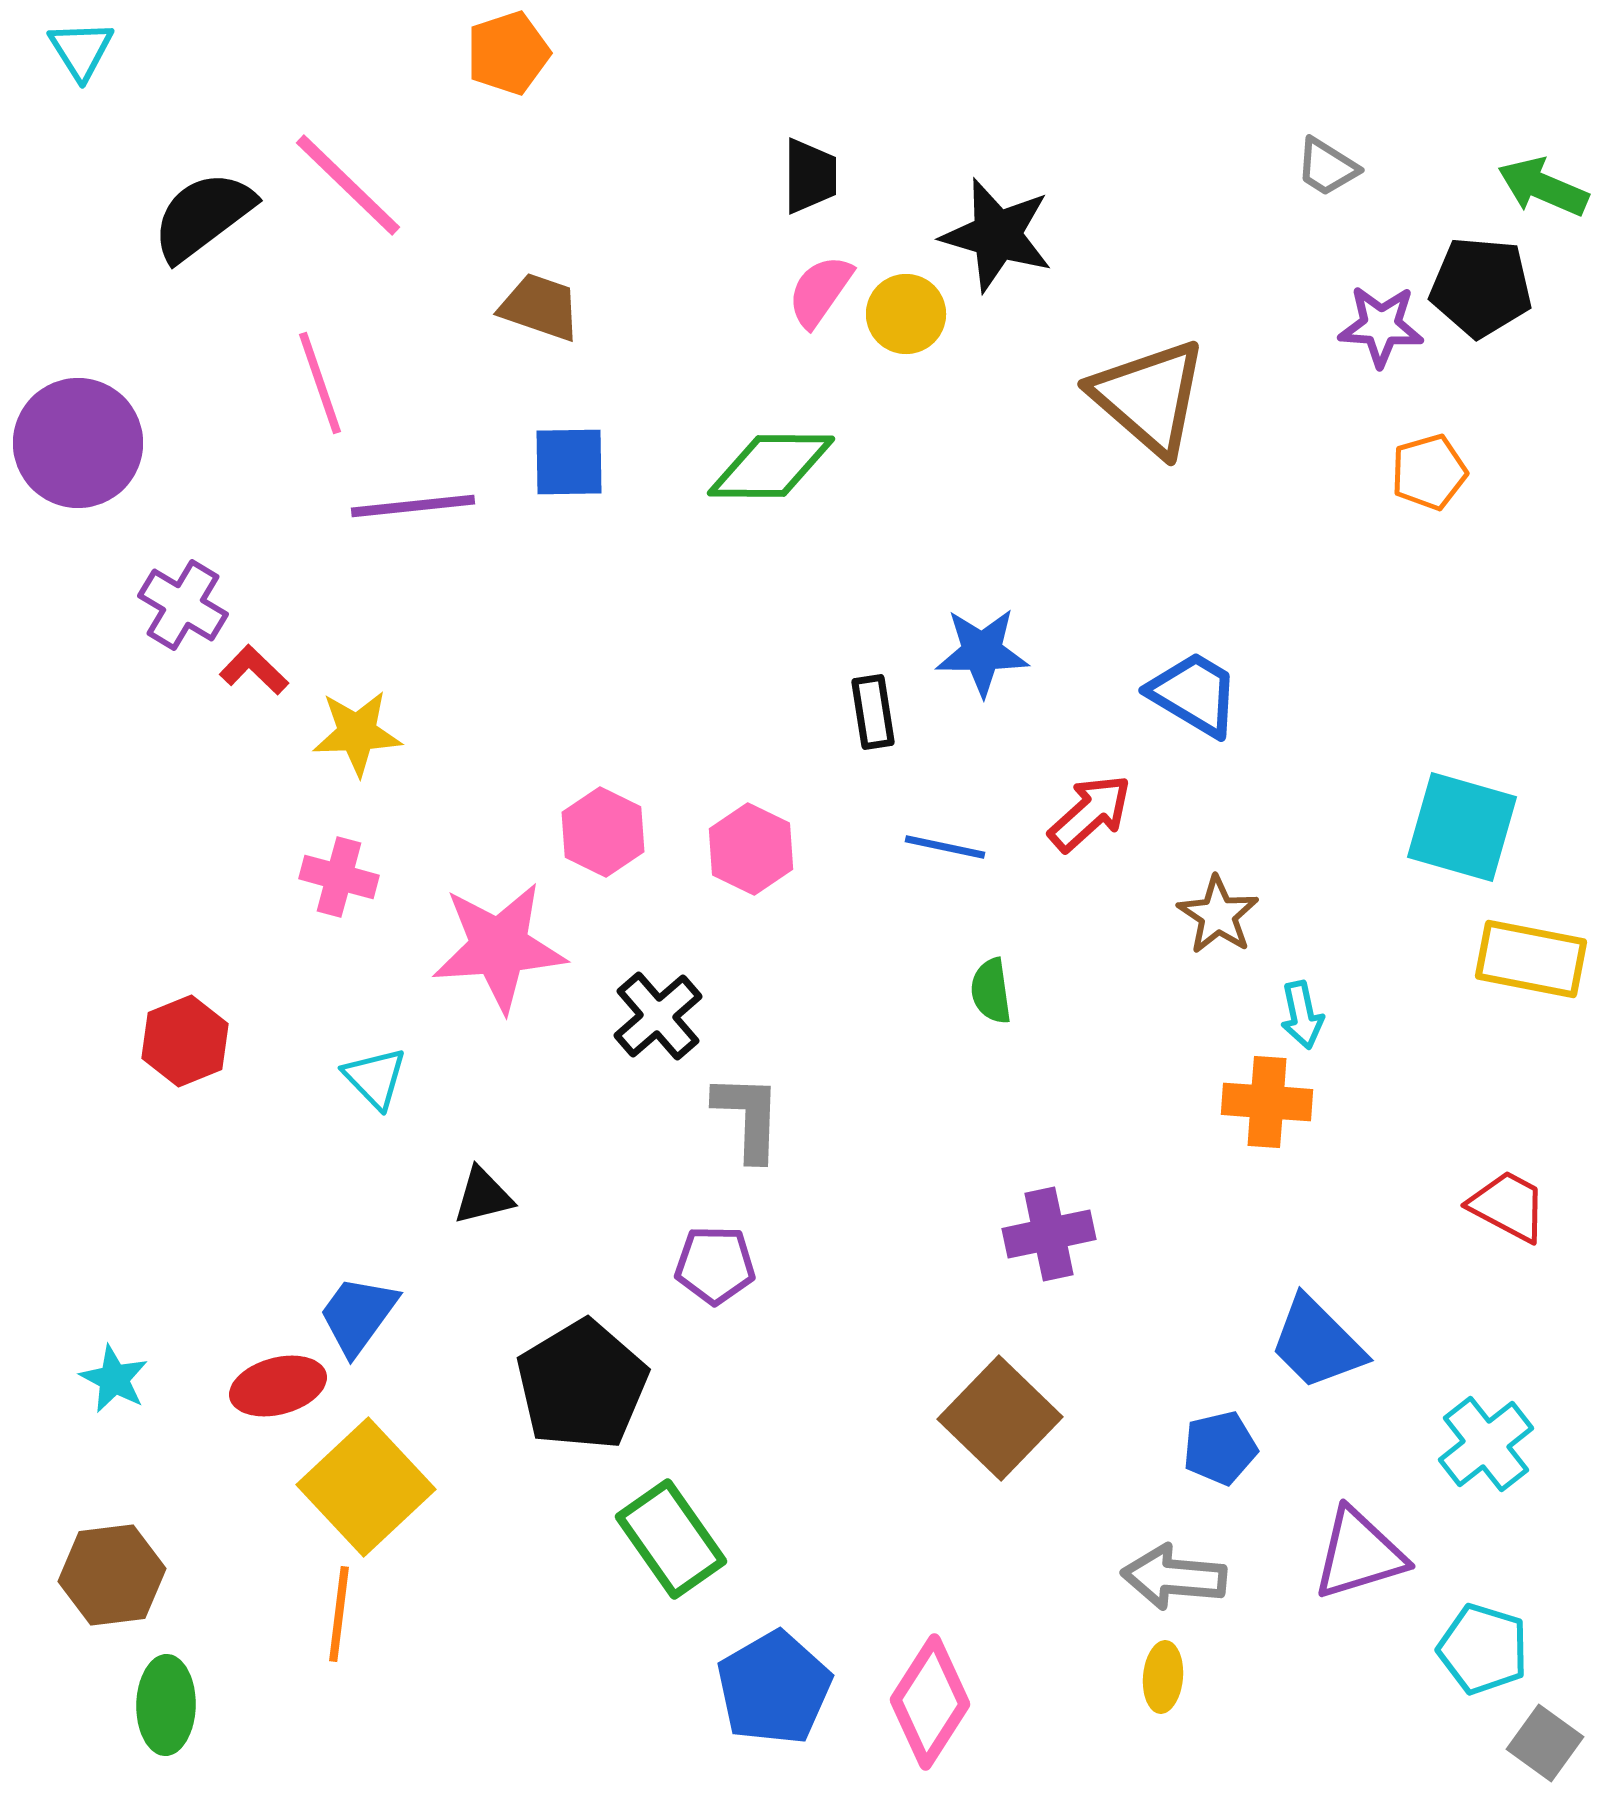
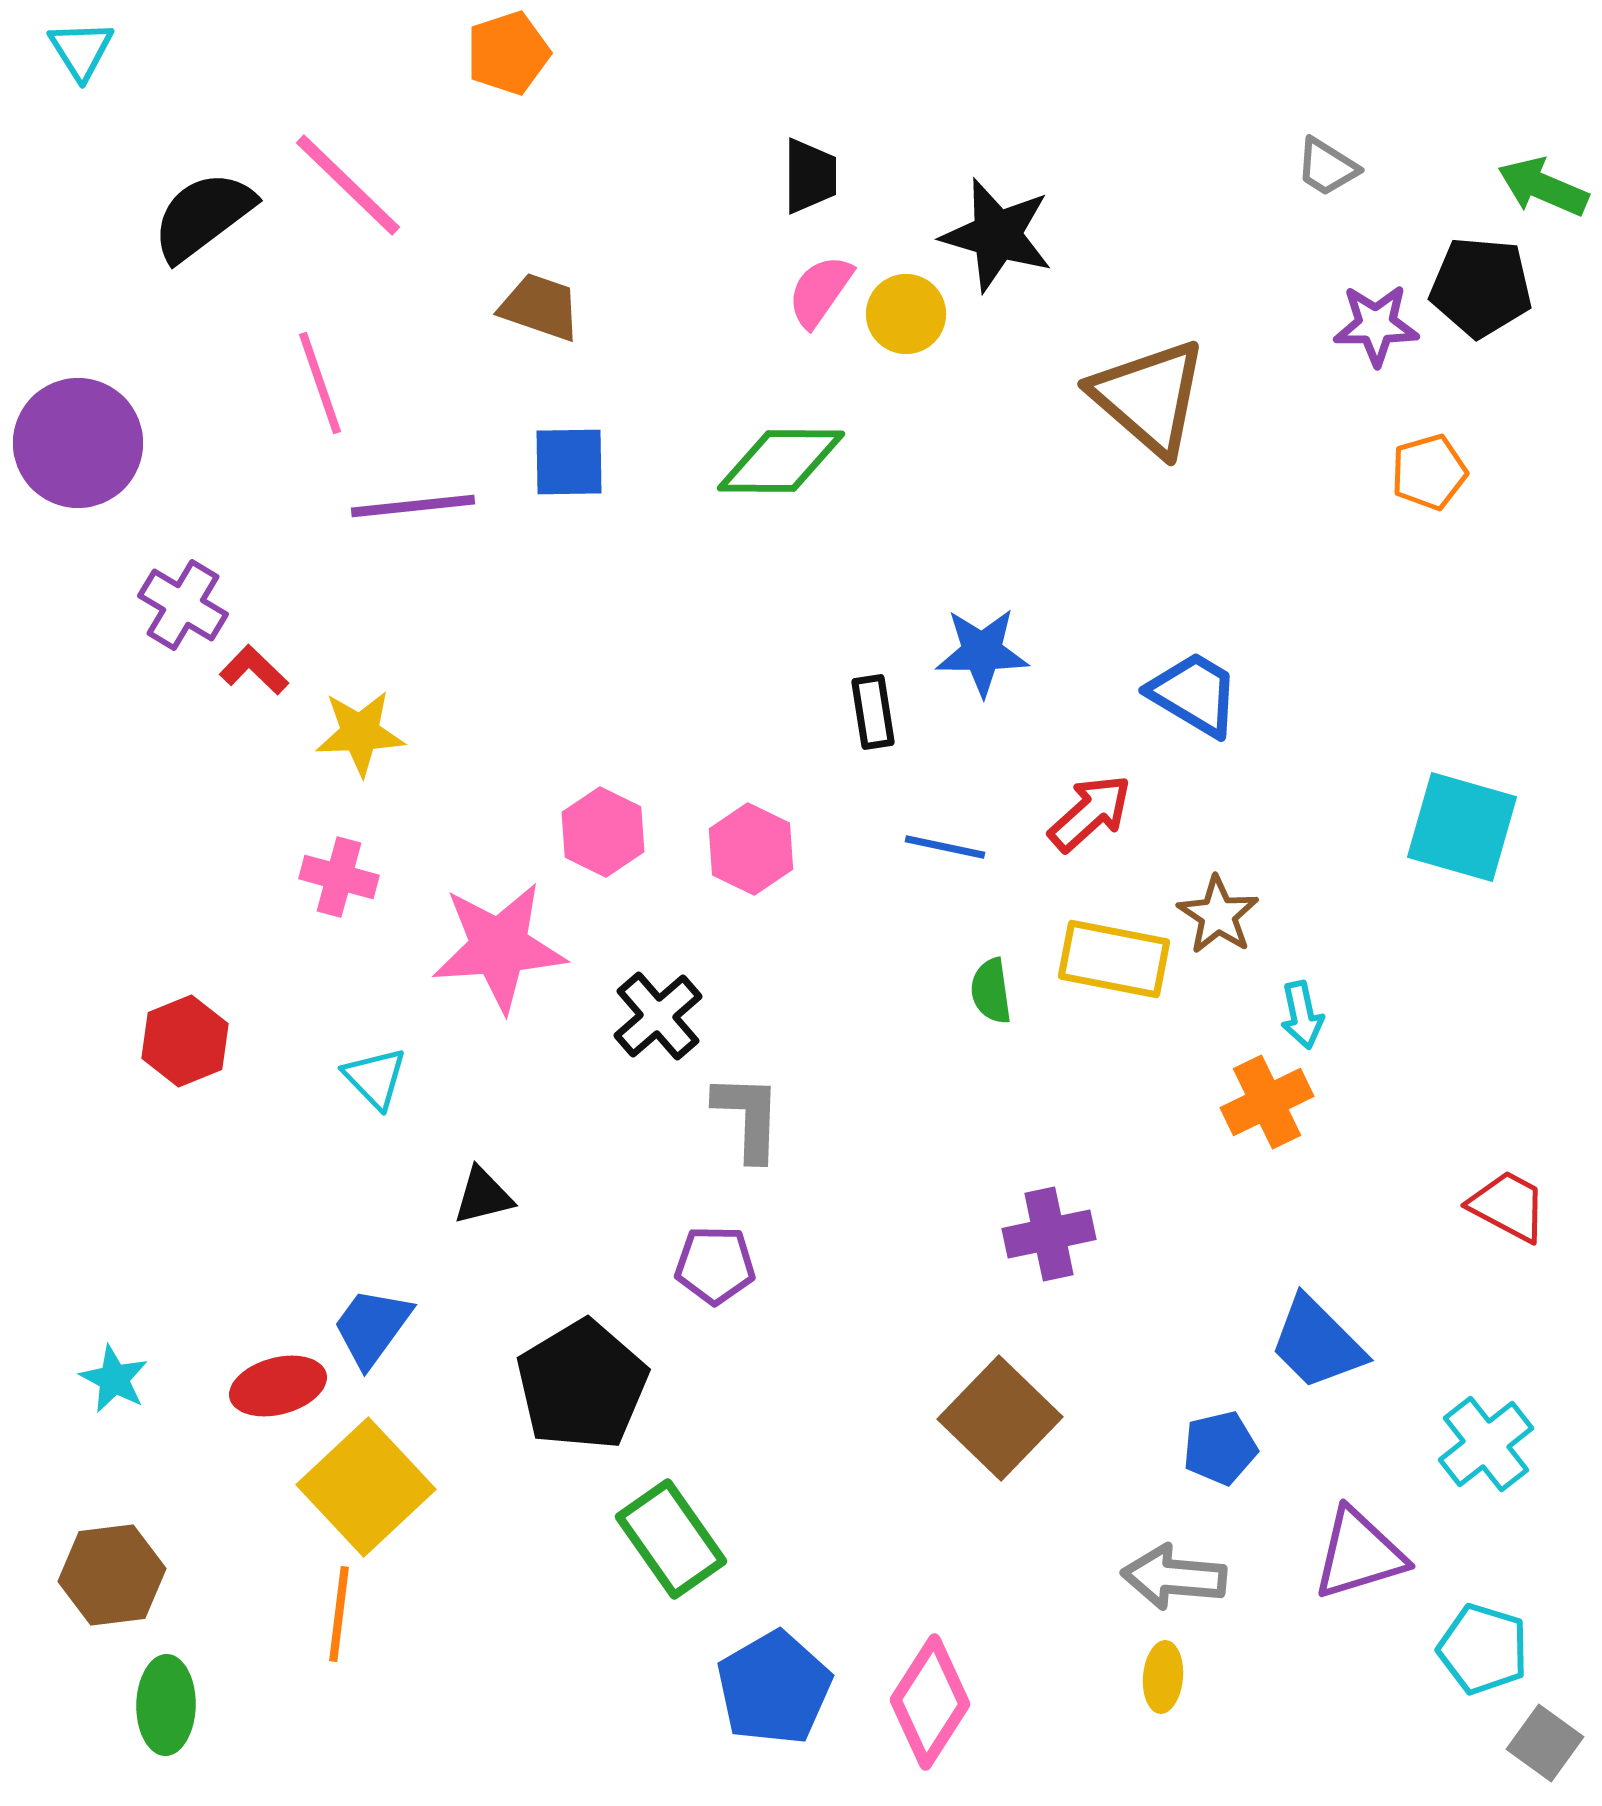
purple star at (1381, 326): moved 5 px left, 1 px up; rotated 4 degrees counterclockwise
green diamond at (771, 466): moved 10 px right, 5 px up
yellow star at (357, 733): moved 3 px right
yellow rectangle at (1531, 959): moved 417 px left
orange cross at (1267, 1102): rotated 30 degrees counterclockwise
blue trapezoid at (358, 1315): moved 14 px right, 12 px down
